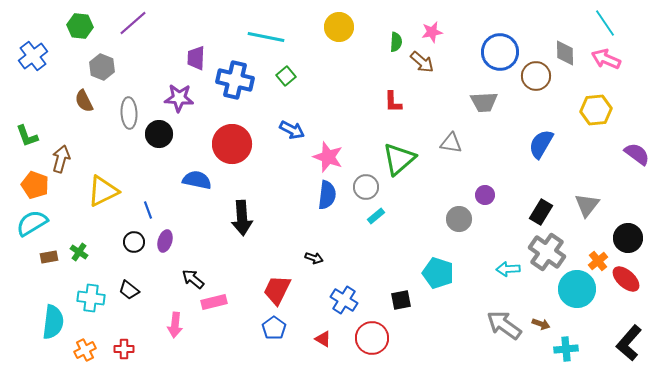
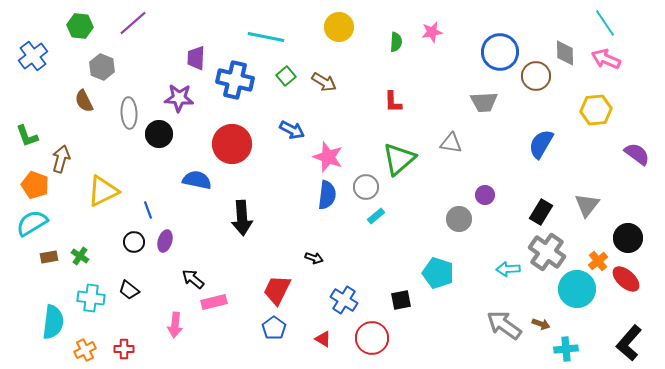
brown arrow at (422, 62): moved 98 px left, 20 px down; rotated 10 degrees counterclockwise
green cross at (79, 252): moved 1 px right, 4 px down
